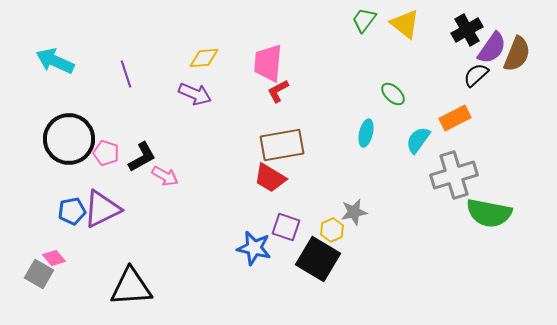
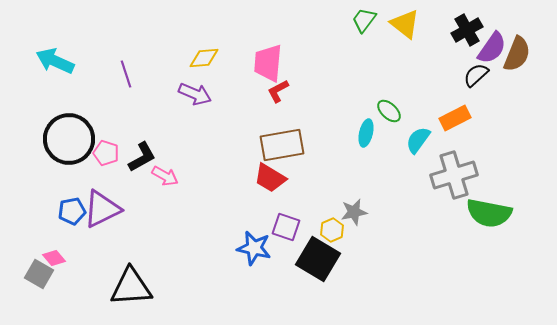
green ellipse: moved 4 px left, 17 px down
